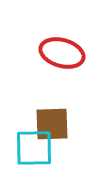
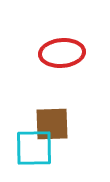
red ellipse: rotated 21 degrees counterclockwise
